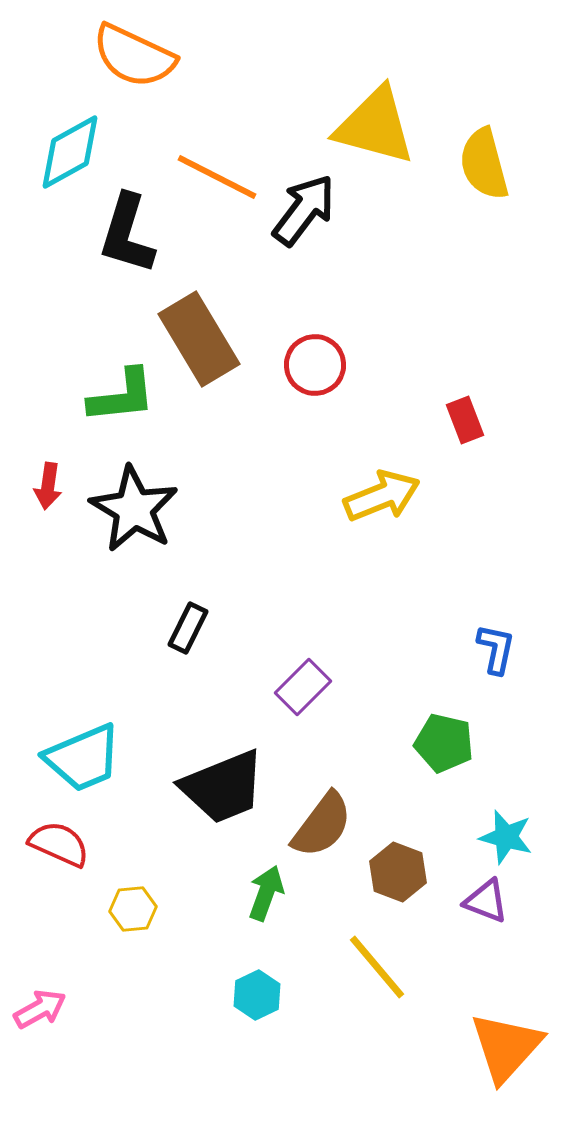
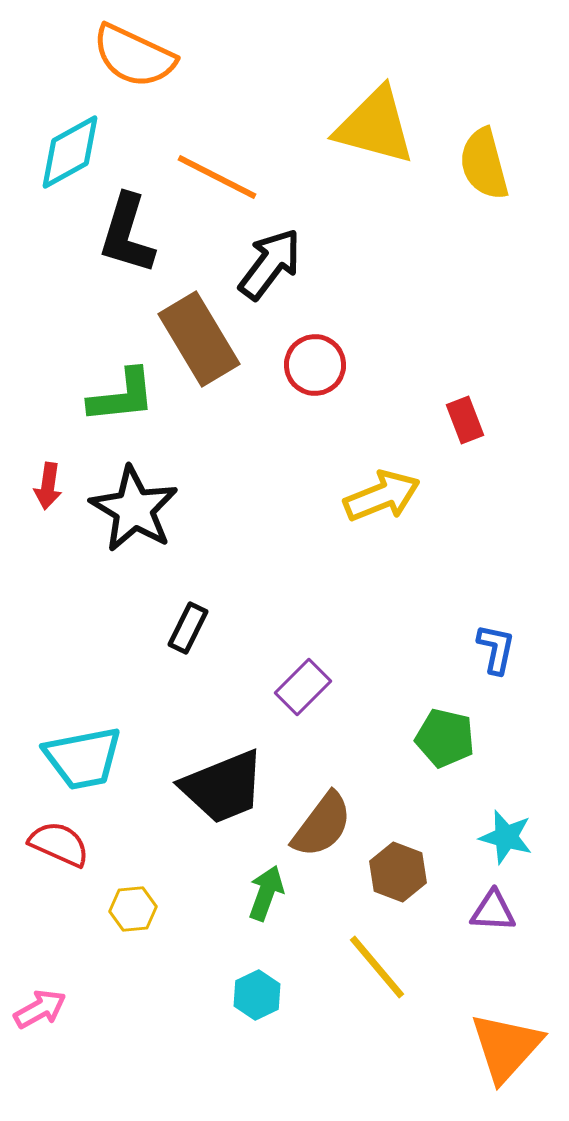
black arrow: moved 34 px left, 54 px down
green pentagon: moved 1 px right, 5 px up
cyan trapezoid: rotated 12 degrees clockwise
purple triangle: moved 7 px right, 10 px down; rotated 18 degrees counterclockwise
